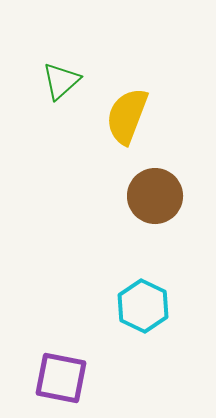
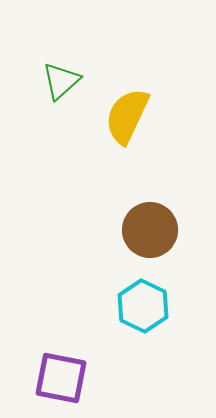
yellow semicircle: rotated 4 degrees clockwise
brown circle: moved 5 px left, 34 px down
